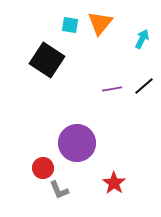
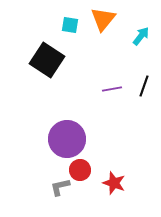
orange triangle: moved 3 px right, 4 px up
cyan arrow: moved 1 px left, 3 px up; rotated 12 degrees clockwise
black line: rotated 30 degrees counterclockwise
purple circle: moved 10 px left, 4 px up
red circle: moved 37 px right, 2 px down
red star: rotated 15 degrees counterclockwise
gray L-shape: moved 1 px right, 3 px up; rotated 100 degrees clockwise
